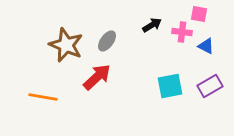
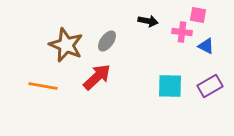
pink square: moved 1 px left, 1 px down
black arrow: moved 4 px left, 4 px up; rotated 42 degrees clockwise
cyan square: rotated 12 degrees clockwise
orange line: moved 11 px up
